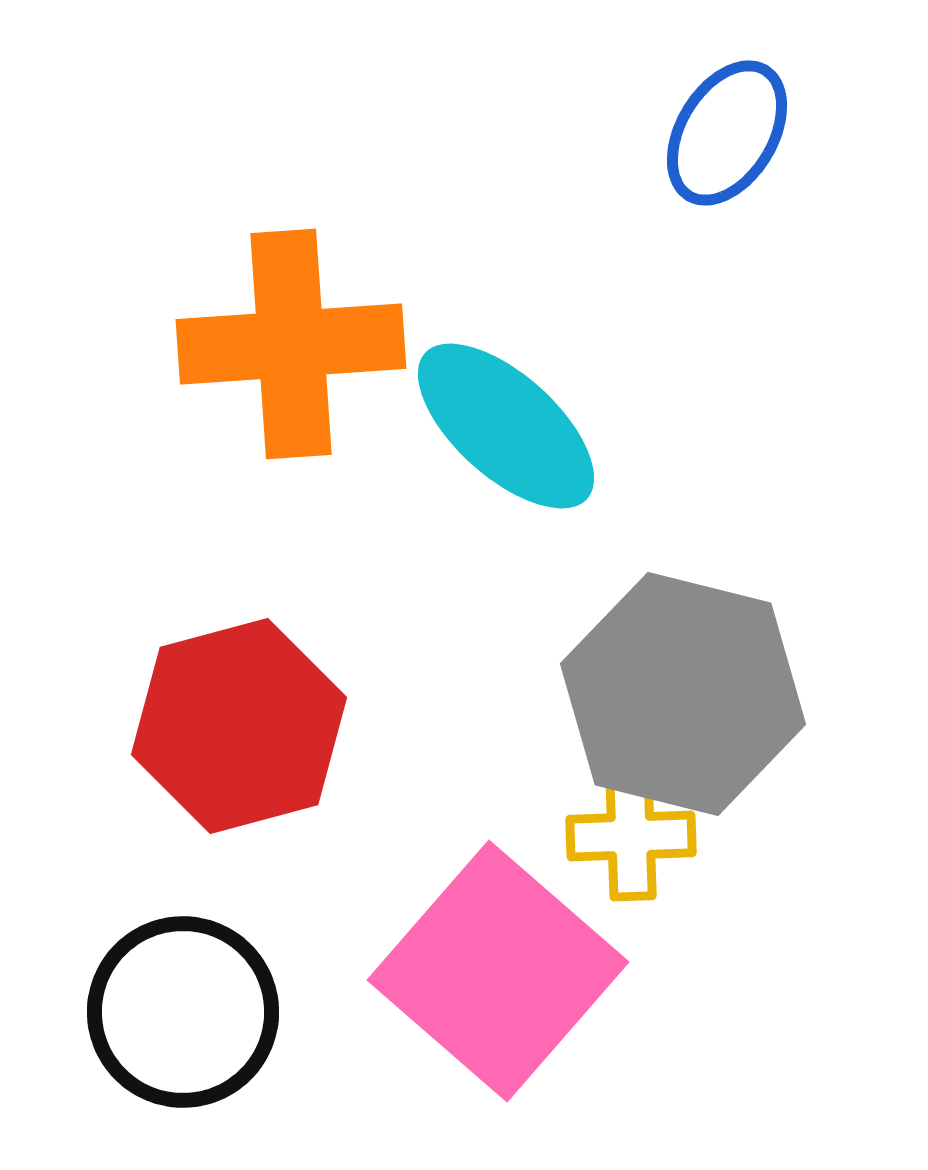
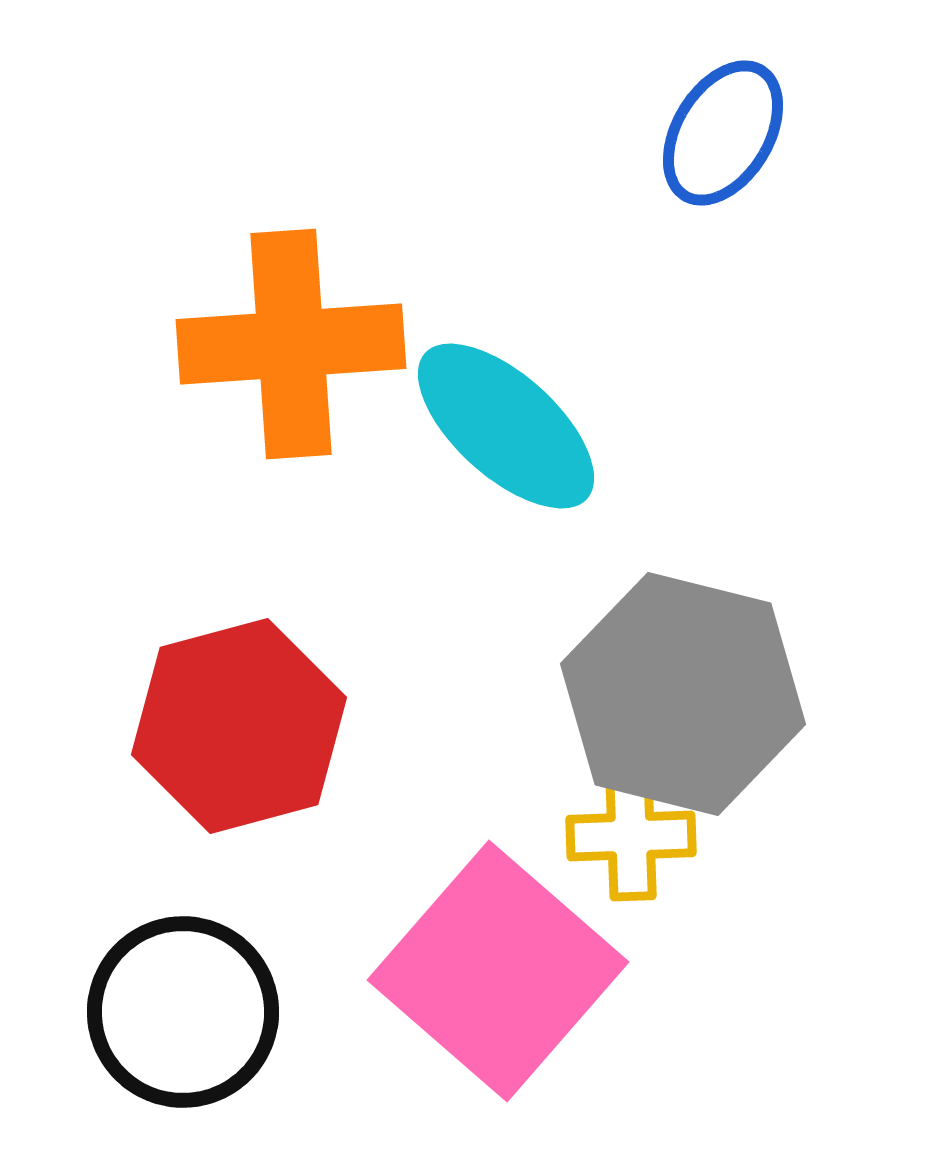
blue ellipse: moved 4 px left
